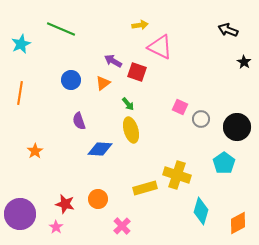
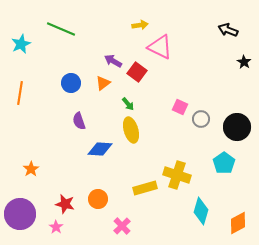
red square: rotated 18 degrees clockwise
blue circle: moved 3 px down
orange star: moved 4 px left, 18 px down
